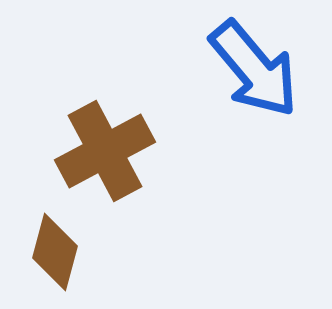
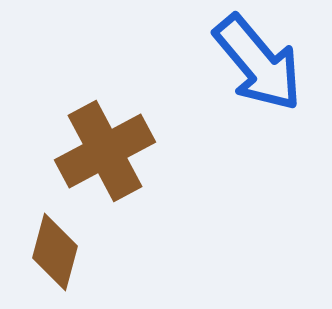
blue arrow: moved 4 px right, 6 px up
